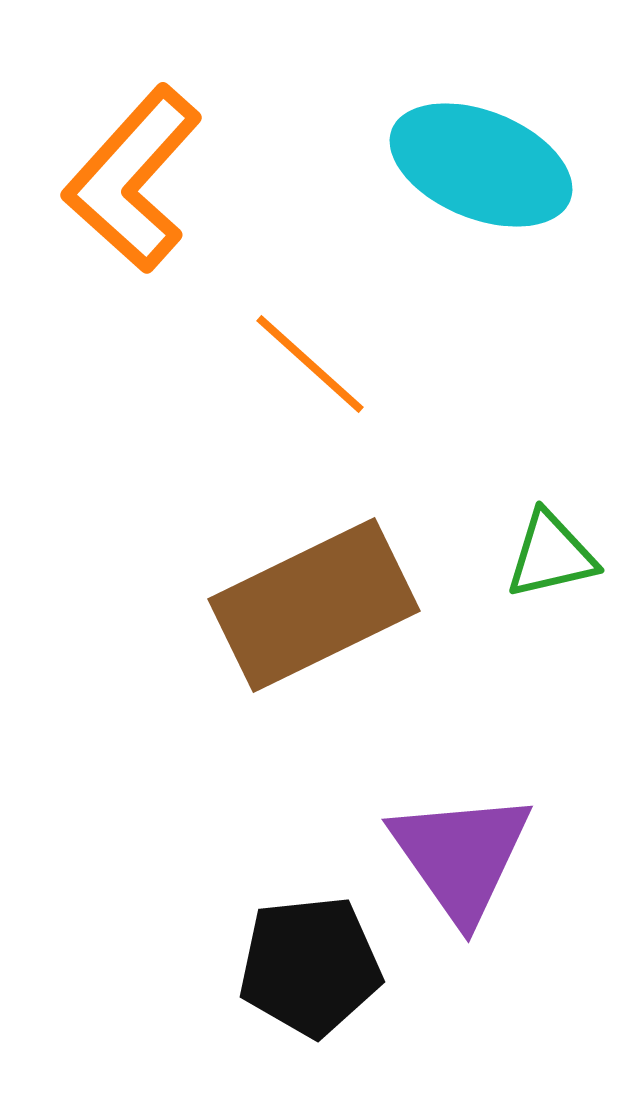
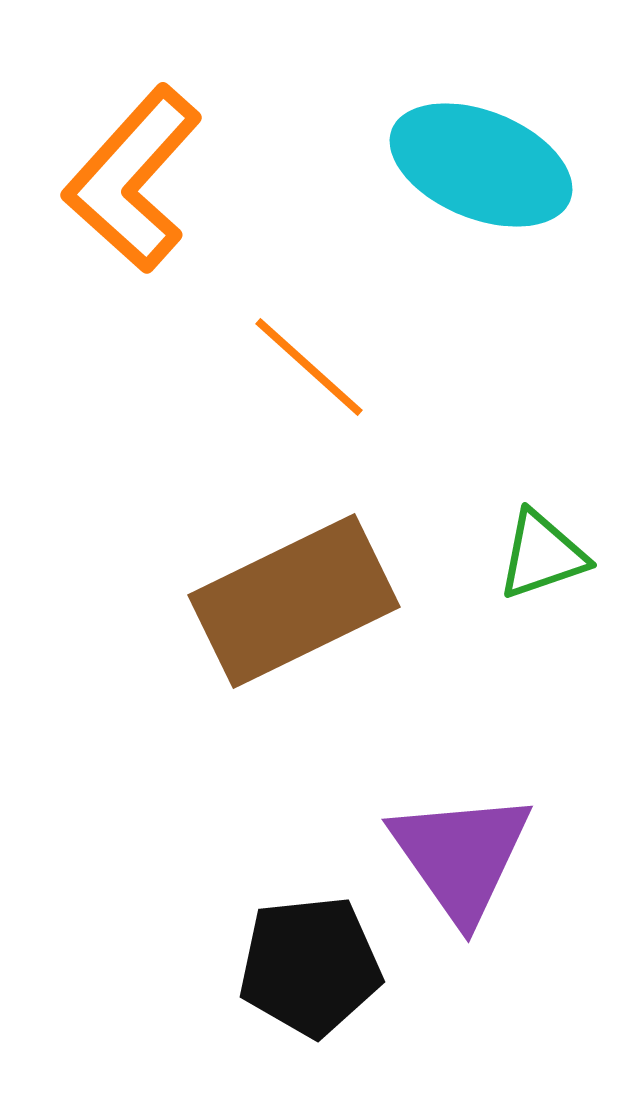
orange line: moved 1 px left, 3 px down
green triangle: moved 9 px left; rotated 6 degrees counterclockwise
brown rectangle: moved 20 px left, 4 px up
